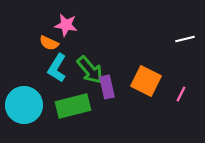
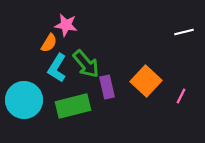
white line: moved 1 px left, 7 px up
orange semicircle: rotated 84 degrees counterclockwise
green arrow: moved 4 px left, 6 px up
orange square: rotated 16 degrees clockwise
pink line: moved 2 px down
cyan circle: moved 5 px up
